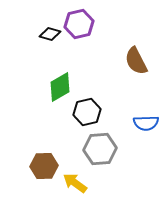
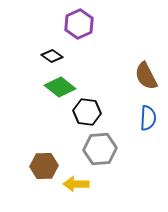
purple hexagon: rotated 12 degrees counterclockwise
black diamond: moved 2 px right, 22 px down; rotated 20 degrees clockwise
brown semicircle: moved 10 px right, 15 px down
green diamond: rotated 68 degrees clockwise
black hexagon: rotated 20 degrees clockwise
blue semicircle: moved 2 px right, 5 px up; rotated 85 degrees counterclockwise
yellow arrow: moved 1 px right, 1 px down; rotated 35 degrees counterclockwise
